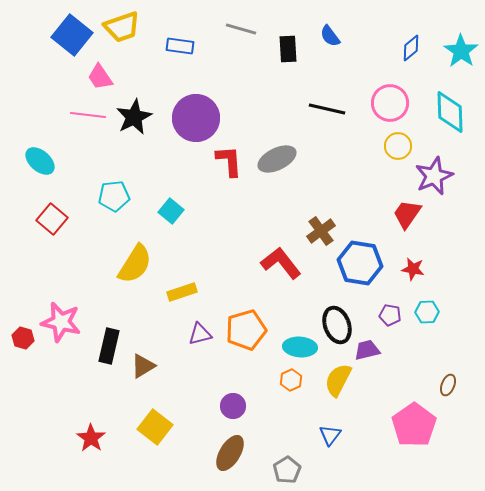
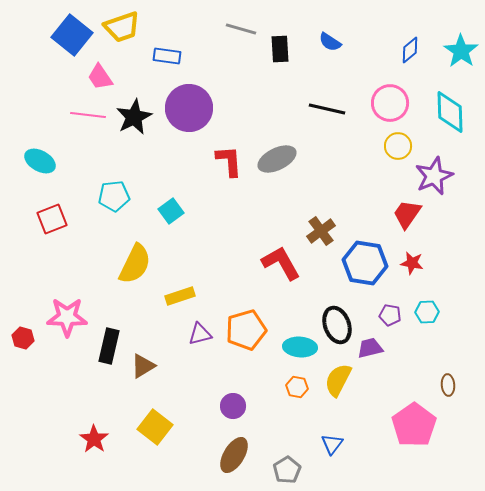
blue semicircle at (330, 36): moved 6 px down; rotated 20 degrees counterclockwise
blue rectangle at (180, 46): moved 13 px left, 10 px down
blue diamond at (411, 48): moved 1 px left, 2 px down
black rectangle at (288, 49): moved 8 px left
purple circle at (196, 118): moved 7 px left, 10 px up
cyan ellipse at (40, 161): rotated 12 degrees counterclockwise
cyan square at (171, 211): rotated 15 degrees clockwise
red square at (52, 219): rotated 28 degrees clockwise
red L-shape at (281, 263): rotated 9 degrees clockwise
blue hexagon at (360, 263): moved 5 px right
yellow semicircle at (135, 264): rotated 6 degrees counterclockwise
red star at (413, 269): moved 1 px left, 6 px up
yellow rectangle at (182, 292): moved 2 px left, 4 px down
pink star at (61, 322): moved 6 px right, 5 px up; rotated 12 degrees counterclockwise
purple trapezoid at (367, 350): moved 3 px right, 2 px up
orange hexagon at (291, 380): moved 6 px right, 7 px down; rotated 25 degrees counterclockwise
brown ellipse at (448, 385): rotated 25 degrees counterclockwise
blue triangle at (330, 435): moved 2 px right, 9 px down
red star at (91, 438): moved 3 px right, 1 px down
brown ellipse at (230, 453): moved 4 px right, 2 px down
